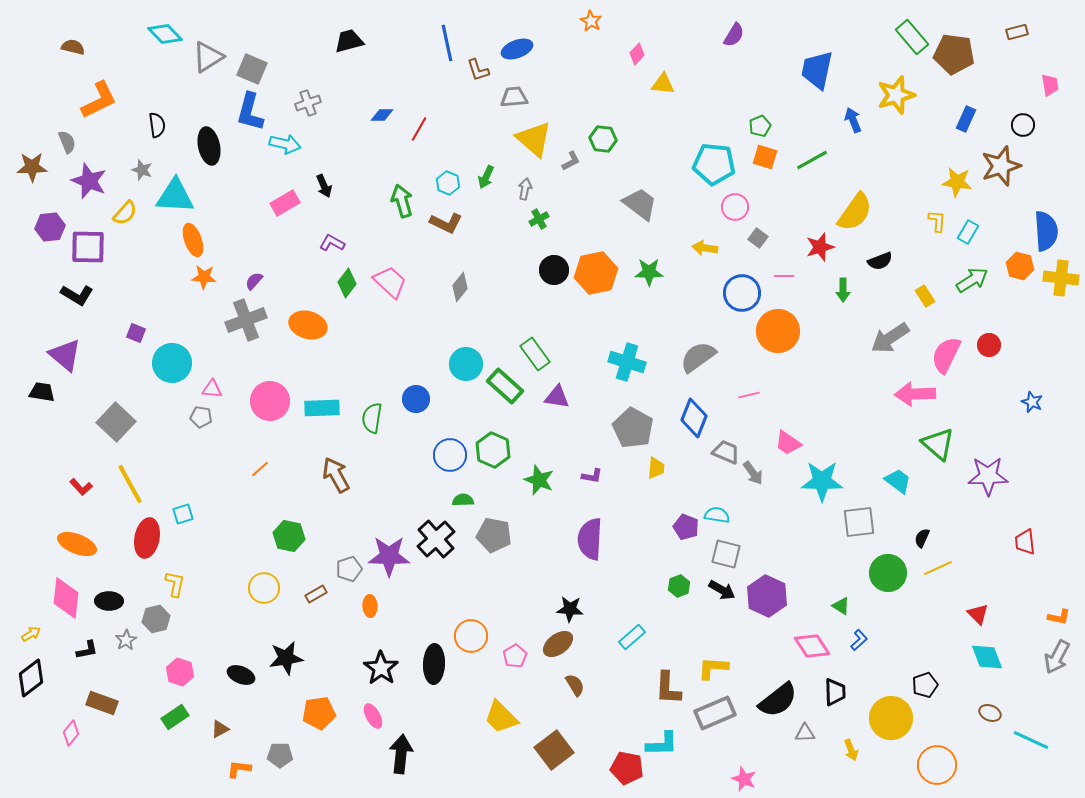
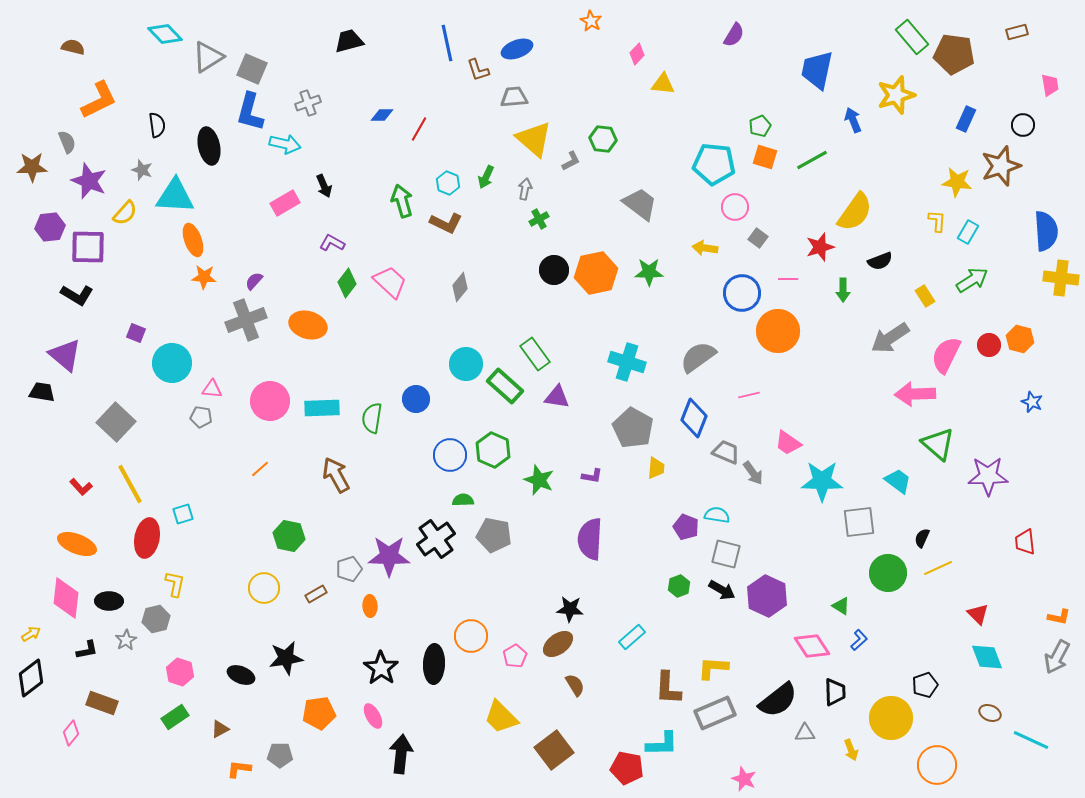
orange hexagon at (1020, 266): moved 73 px down
pink line at (784, 276): moved 4 px right, 3 px down
black cross at (436, 539): rotated 6 degrees clockwise
